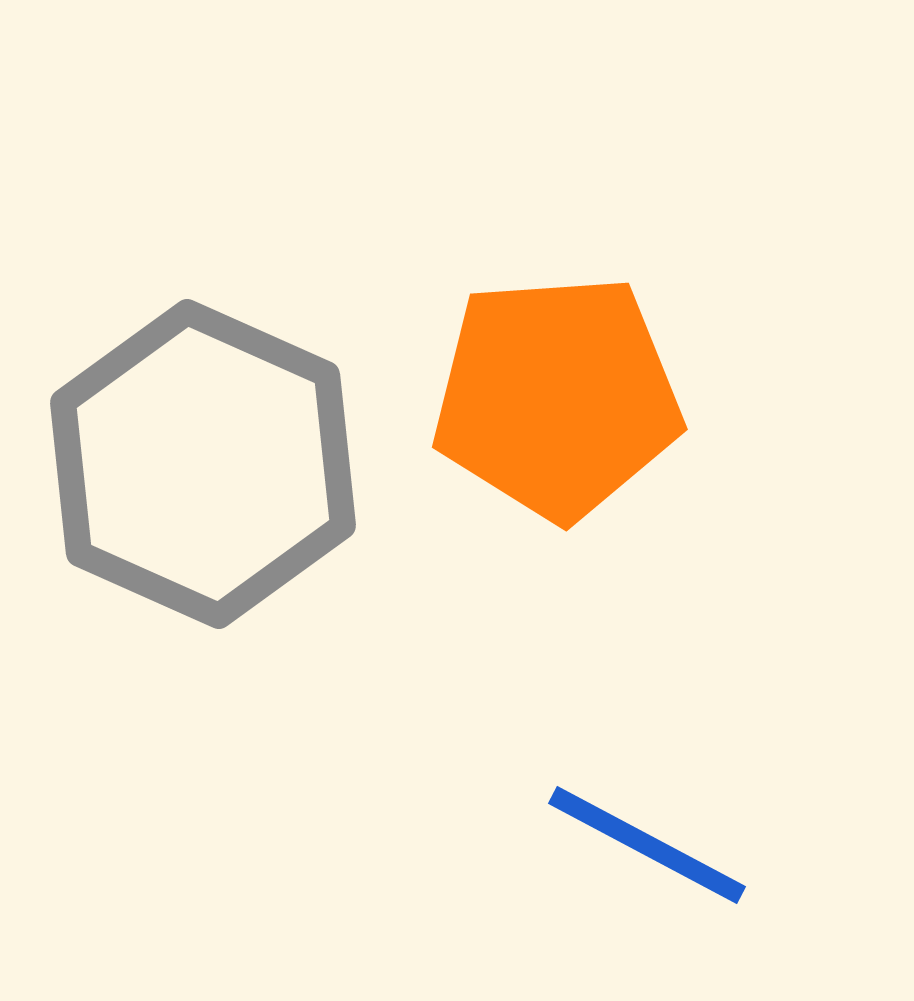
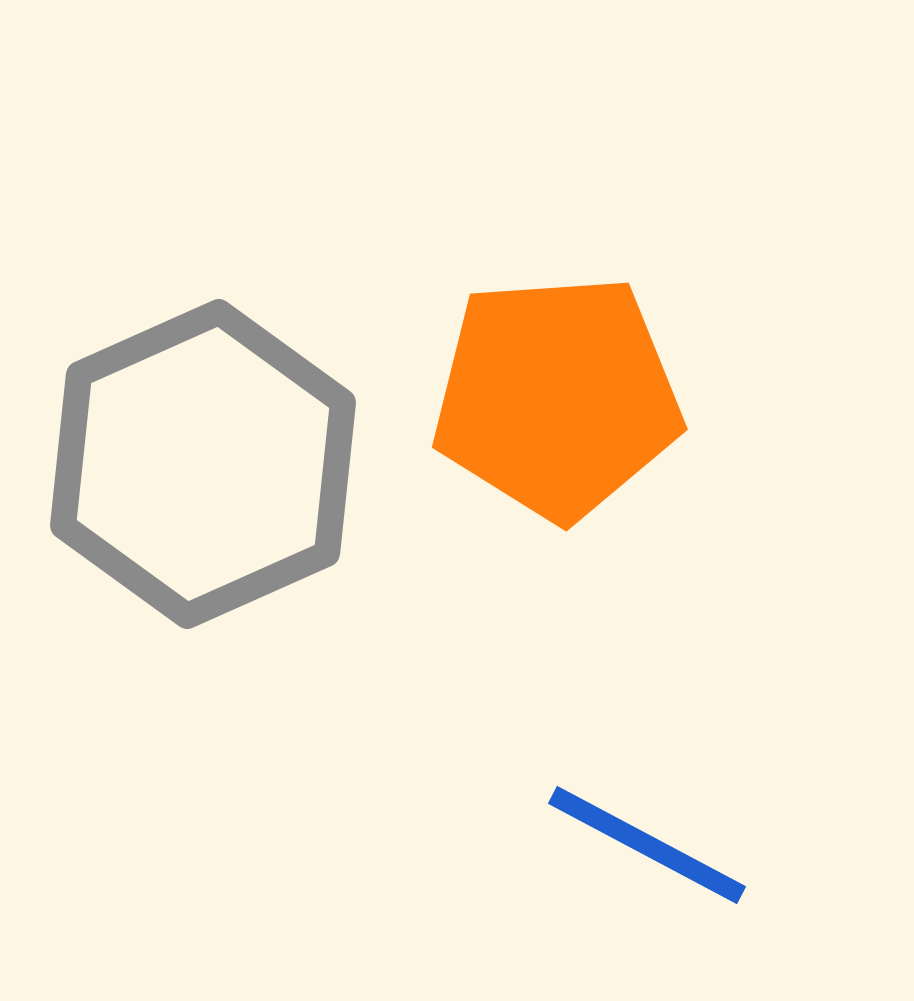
gray hexagon: rotated 12 degrees clockwise
